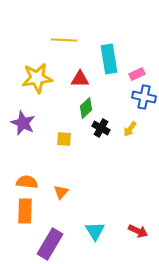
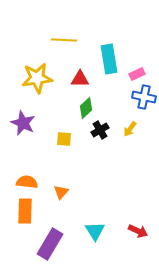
black cross: moved 1 px left, 2 px down; rotated 30 degrees clockwise
